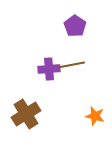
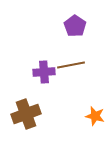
purple cross: moved 5 px left, 3 px down
brown cross: rotated 12 degrees clockwise
